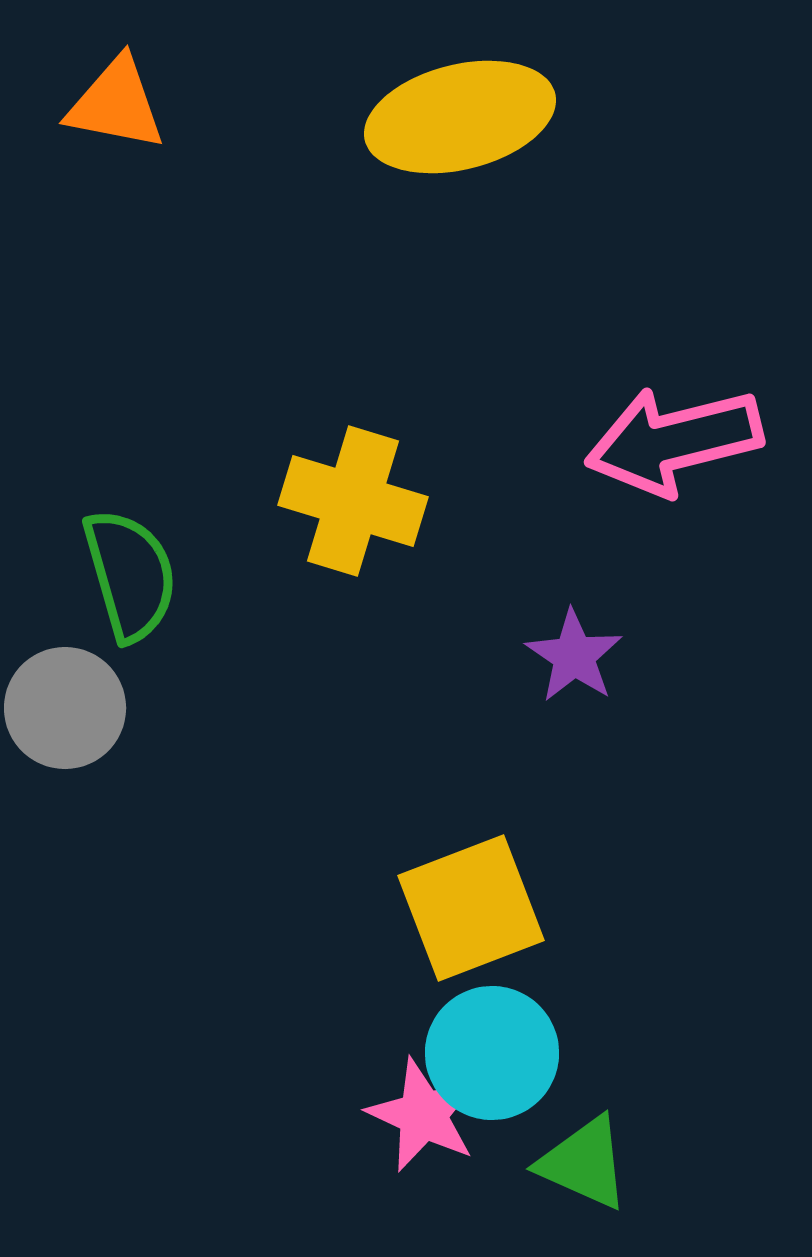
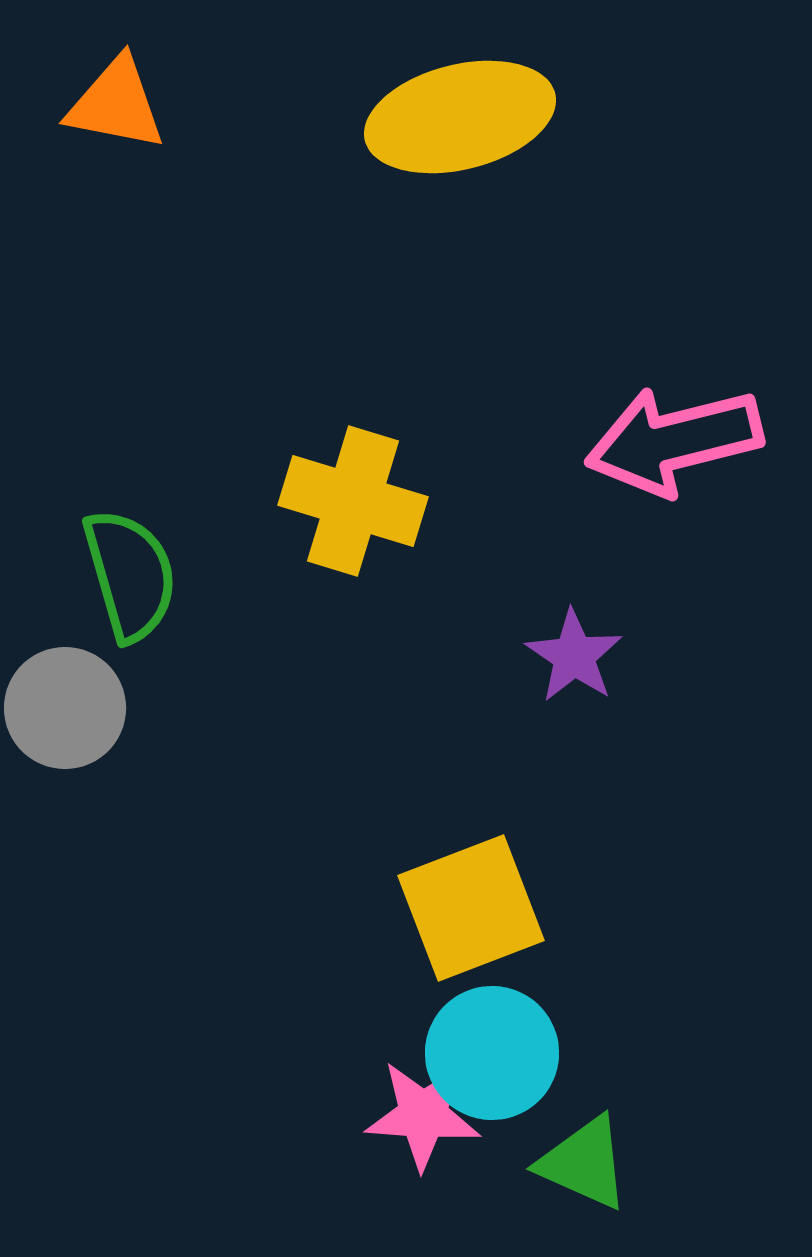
pink star: rotated 21 degrees counterclockwise
